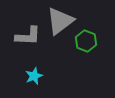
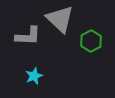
gray triangle: moved 2 px up; rotated 40 degrees counterclockwise
green hexagon: moved 5 px right; rotated 10 degrees clockwise
